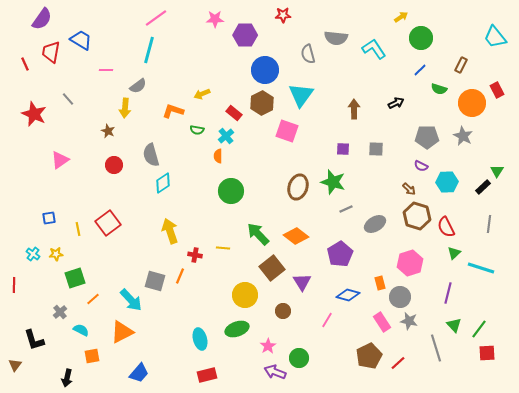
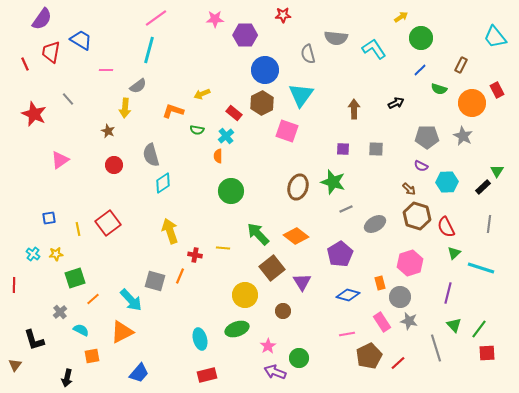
pink line at (327, 320): moved 20 px right, 14 px down; rotated 49 degrees clockwise
